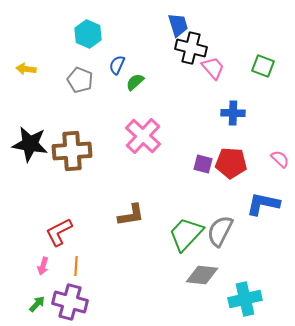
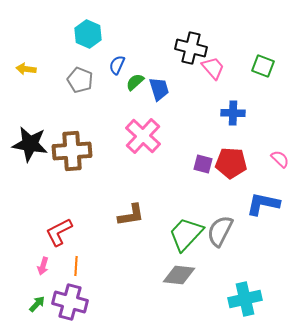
blue trapezoid: moved 19 px left, 64 px down
gray diamond: moved 23 px left
